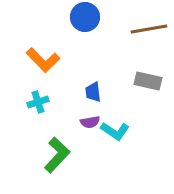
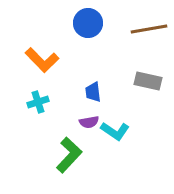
blue circle: moved 3 px right, 6 px down
orange L-shape: moved 1 px left
purple semicircle: moved 1 px left
green L-shape: moved 12 px right
